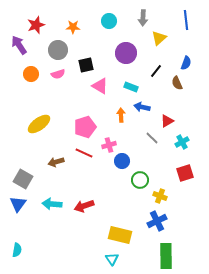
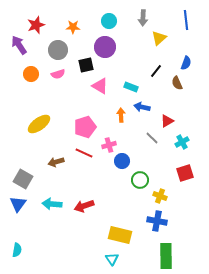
purple circle: moved 21 px left, 6 px up
blue cross: rotated 36 degrees clockwise
